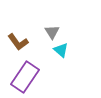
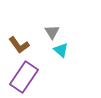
brown L-shape: moved 1 px right, 3 px down
purple rectangle: moved 1 px left
